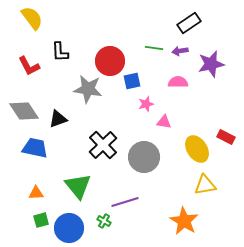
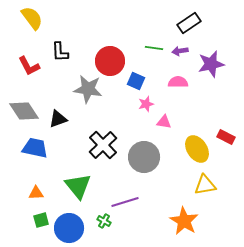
blue square: moved 4 px right; rotated 36 degrees clockwise
